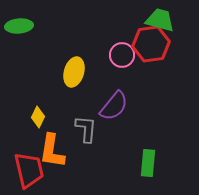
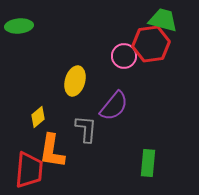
green trapezoid: moved 3 px right
pink circle: moved 2 px right, 1 px down
yellow ellipse: moved 1 px right, 9 px down
yellow diamond: rotated 25 degrees clockwise
red trapezoid: rotated 18 degrees clockwise
